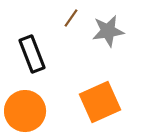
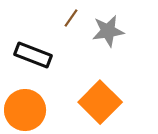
black rectangle: moved 1 px right, 1 px down; rotated 48 degrees counterclockwise
orange square: rotated 21 degrees counterclockwise
orange circle: moved 1 px up
